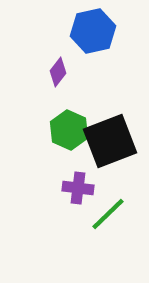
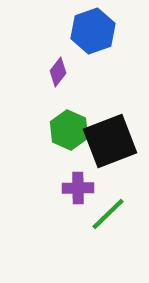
blue hexagon: rotated 6 degrees counterclockwise
purple cross: rotated 8 degrees counterclockwise
